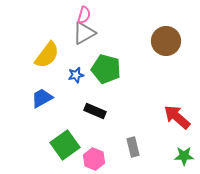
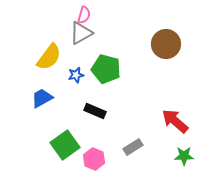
gray triangle: moved 3 px left
brown circle: moved 3 px down
yellow semicircle: moved 2 px right, 2 px down
red arrow: moved 2 px left, 4 px down
gray rectangle: rotated 72 degrees clockwise
